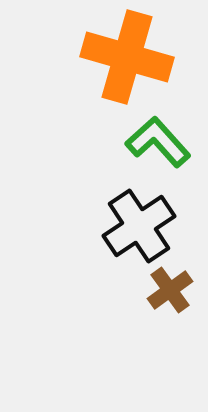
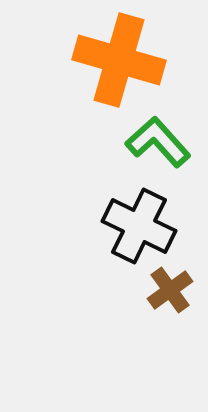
orange cross: moved 8 px left, 3 px down
black cross: rotated 30 degrees counterclockwise
